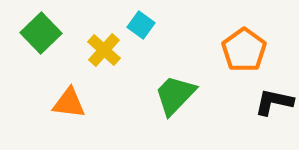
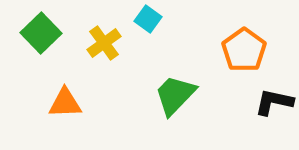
cyan square: moved 7 px right, 6 px up
yellow cross: moved 7 px up; rotated 12 degrees clockwise
orange triangle: moved 4 px left; rotated 9 degrees counterclockwise
